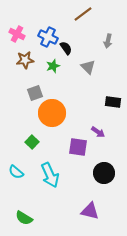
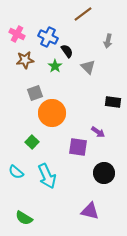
black semicircle: moved 1 px right, 3 px down
green star: moved 2 px right; rotated 16 degrees counterclockwise
cyan arrow: moved 3 px left, 1 px down
